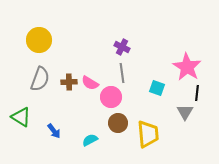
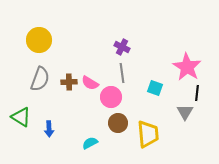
cyan square: moved 2 px left
blue arrow: moved 5 px left, 2 px up; rotated 35 degrees clockwise
cyan semicircle: moved 3 px down
